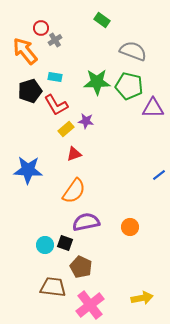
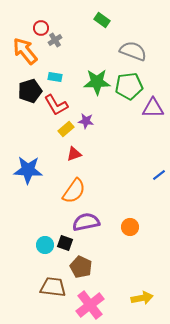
green pentagon: rotated 20 degrees counterclockwise
